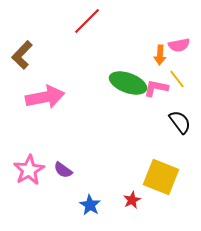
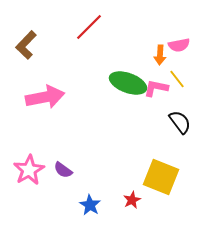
red line: moved 2 px right, 6 px down
brown L-shape: moved 4 px right, 10 px up
